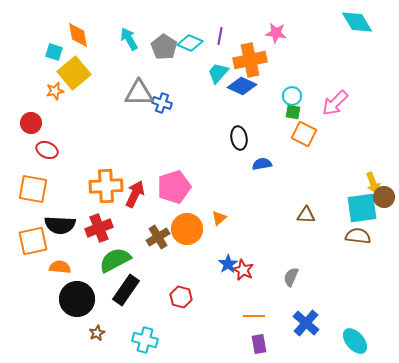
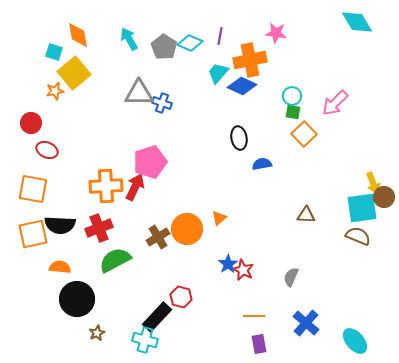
orange square at (304, 134): rotated 20 degrees clockwise
pink pentagon at (174, 187): moved 24 px left, 25 px up
red arrow at (135, 194): moved 7 px up
brown semicircle at (358, 236): rotated 15 degrees clockwise
orange square at (33, 241): moved 7 px up
black rectangle at (126, 290): moved 31 px right, 27 px down; rotated 8 degrees clockwise
